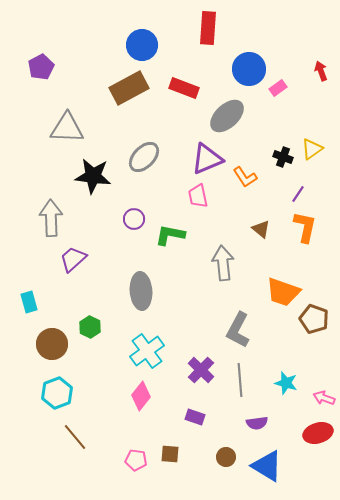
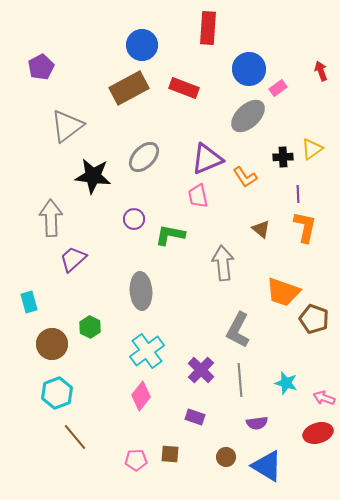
gray ellipse at (227, 116): moved 21 px right
gray triangle at (67, 128): moved 2 px up; rotated 39 degrees counterclockwise
black cross at (283, 157): rotated 24 degrees counterclockwise
purple line at (298, 194): rotated 36 degrees counterclockwise
pink pentagon at (136, 460): rotated 10 degrees counterclockwise
